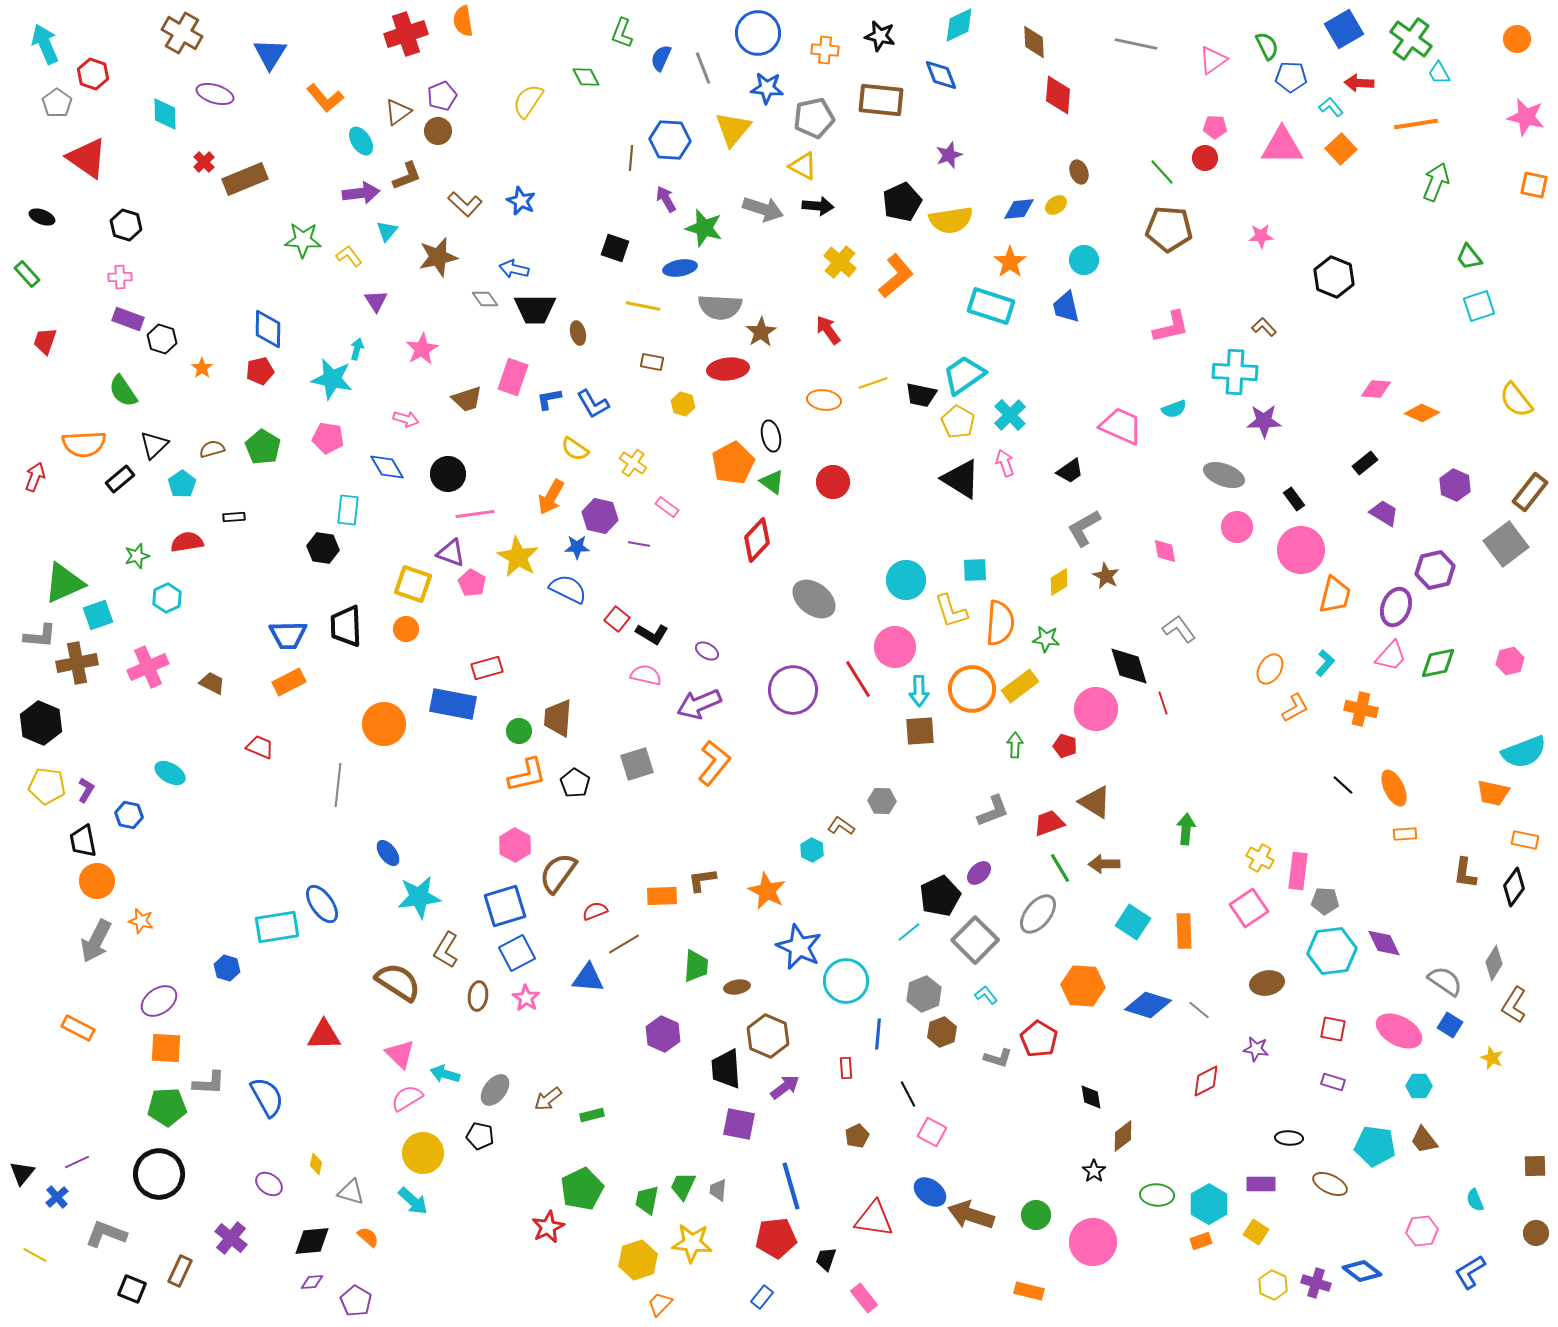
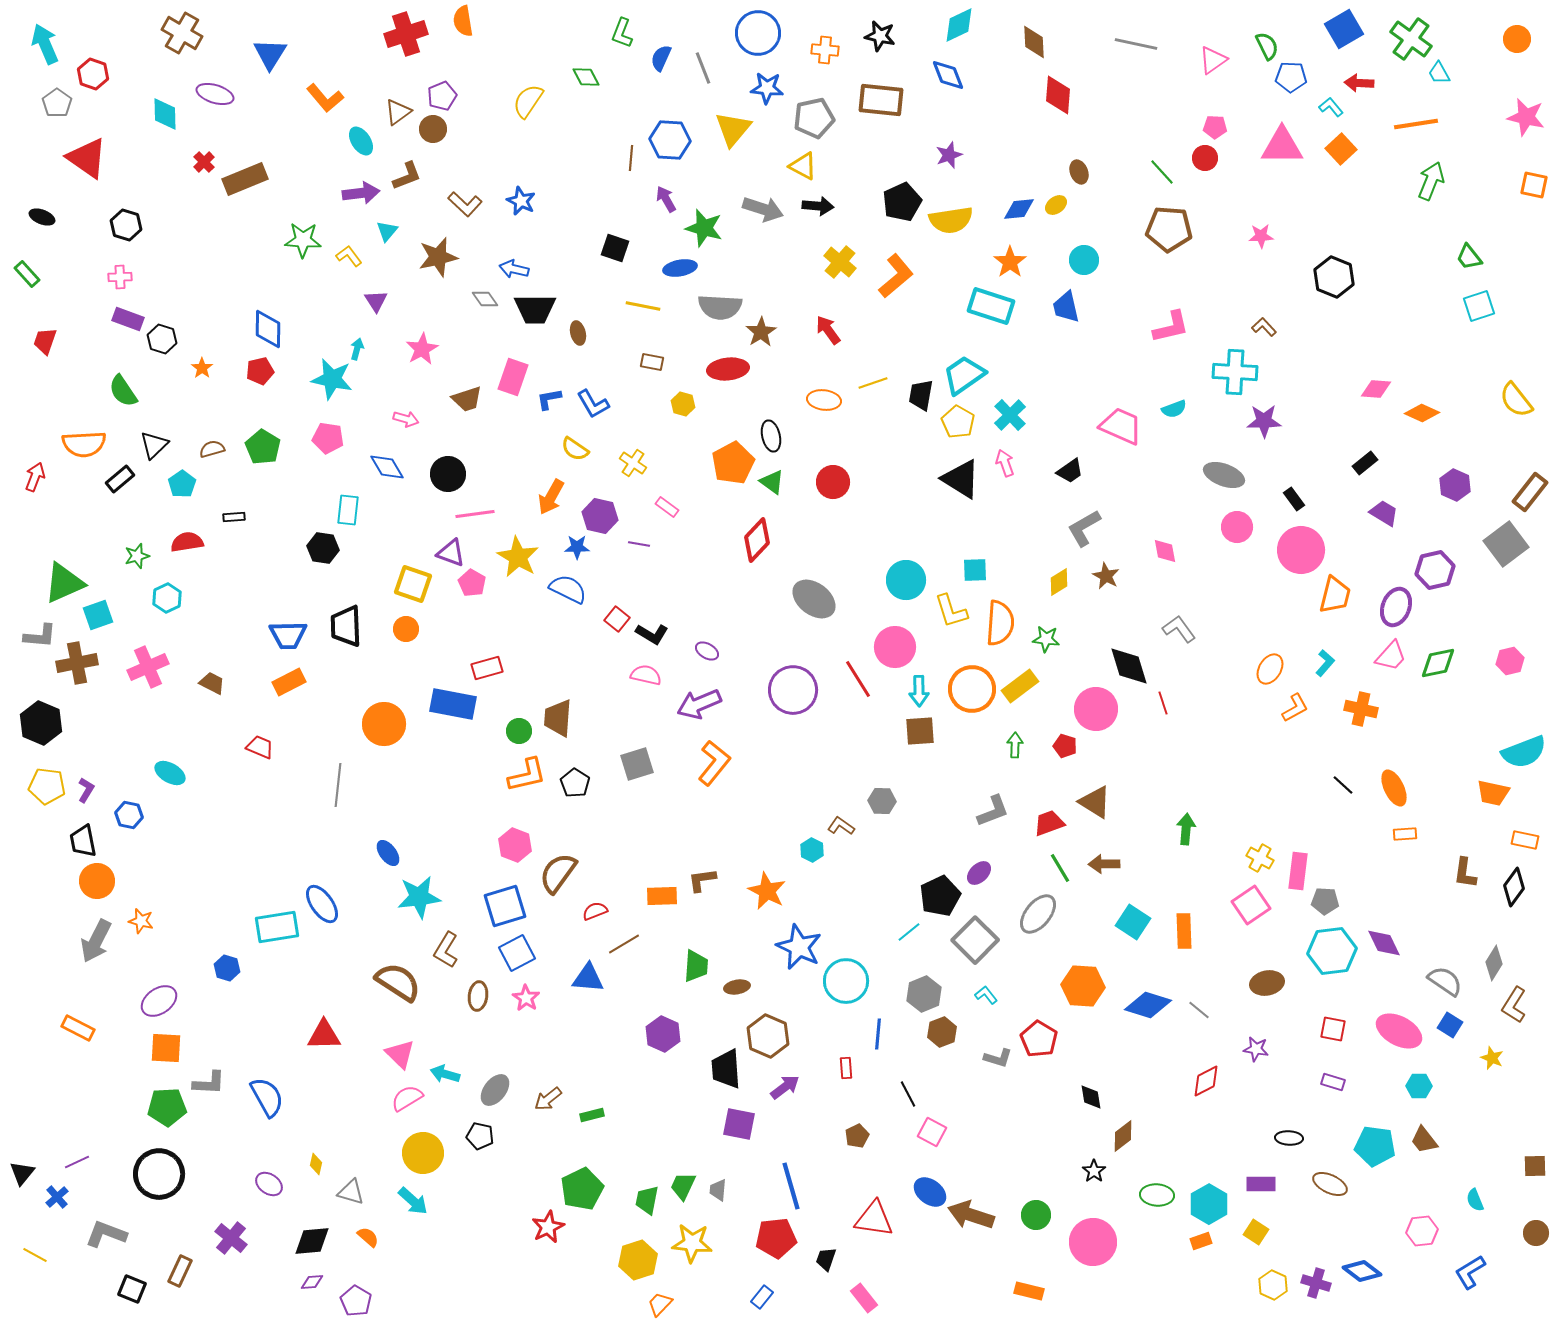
blue diamond at (941, 75): moved 7 px right
brown circle at (438, 131): moved 5 px left, 2 px up
green arrow at (1436, 182): moved 5 px left, 1 px up
black trapezoid at (921, 395): rotated 88 degrees clockwise
pink hexagon at (515, 845): rotated 8 degrees counterclockwise
pink square at (1249, 908): moved 2 px right, 3 px up
